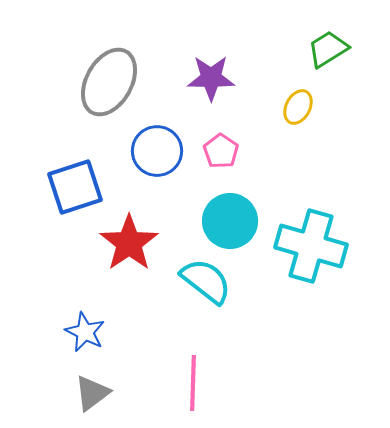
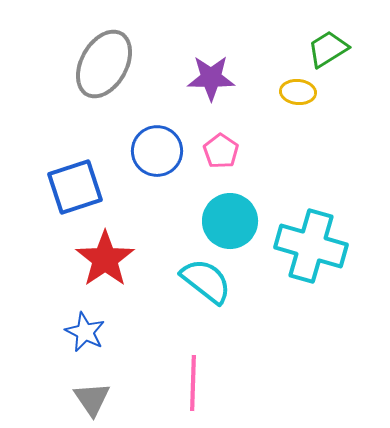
gray ellipse: moved 5 px left, 18 px up
yellow ellipse: moved 15 px up; rotated 68 degrees clockwise
red star: moved 24 px left, 16 px down
gray triangle: moved 6 px down; rotated 27 degrees counterclockwise
